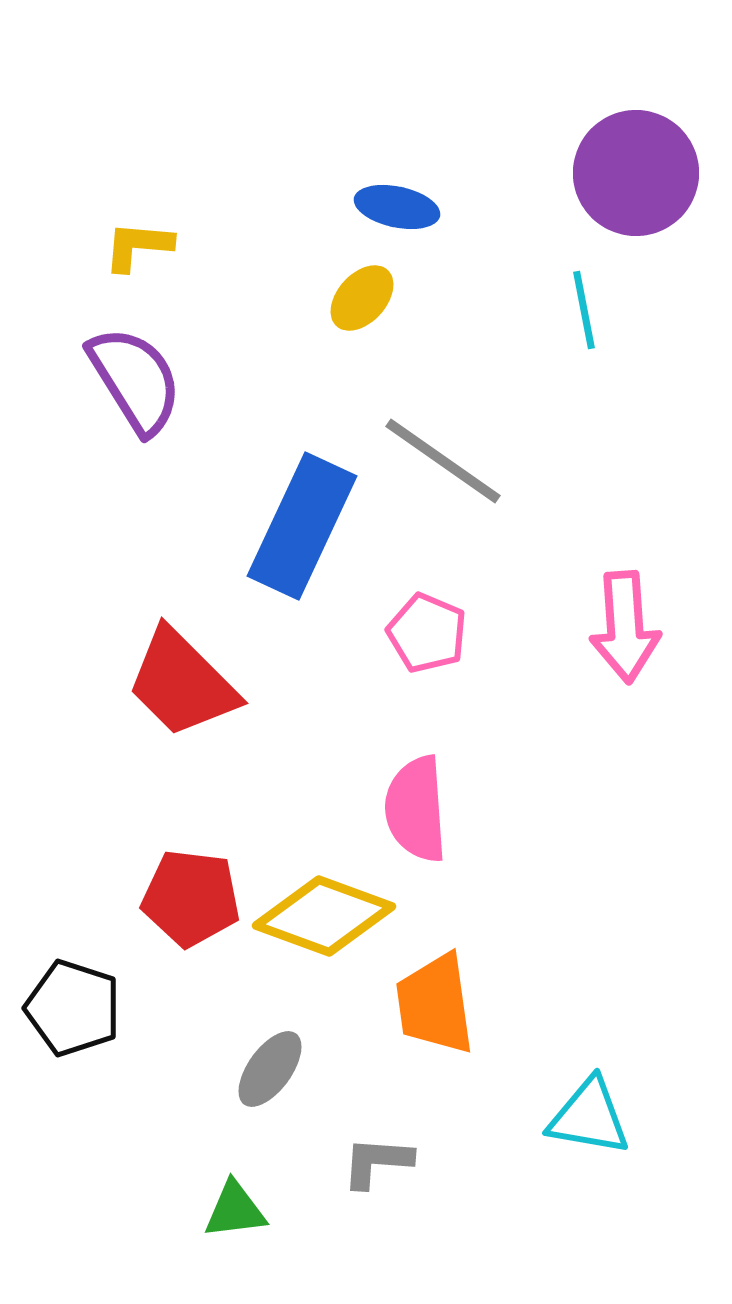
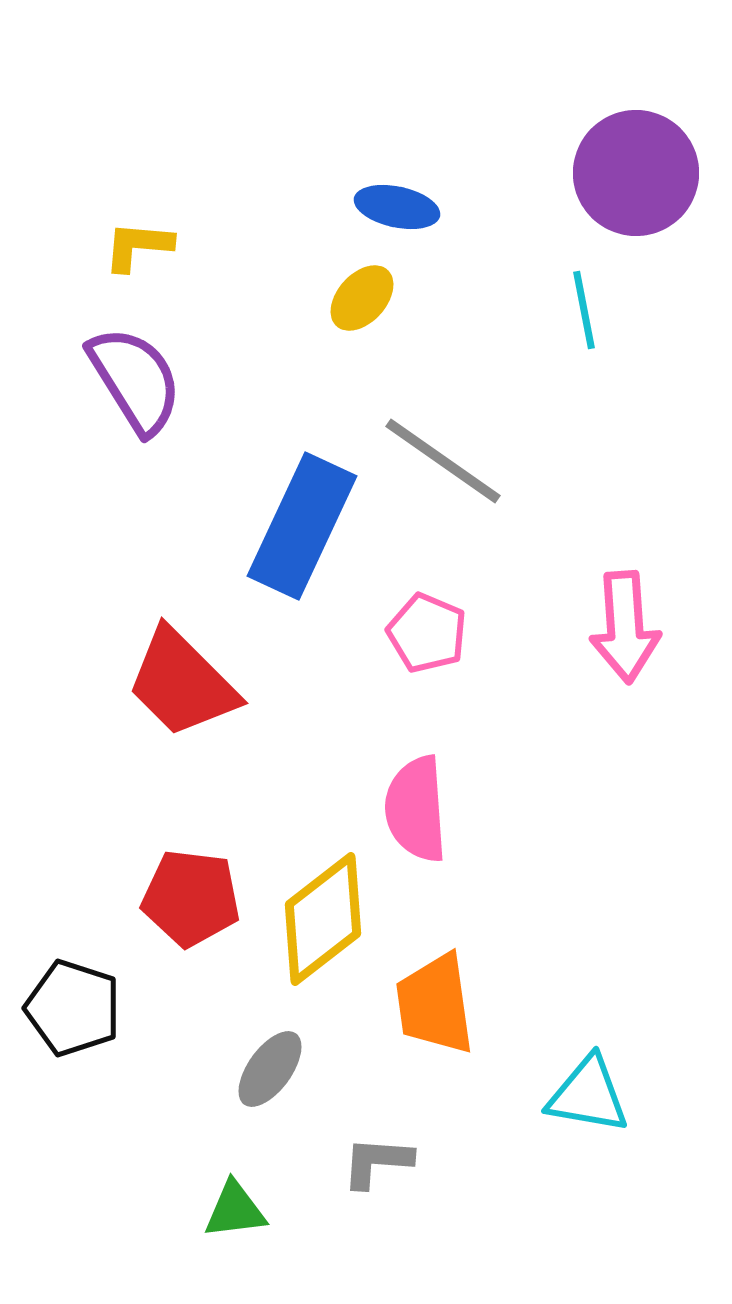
yellow diamond: moved 1 px left, 3 px down; rotated 58 degrees counterclockwise
cyan triangle: moved 1 px left, 22 px up
